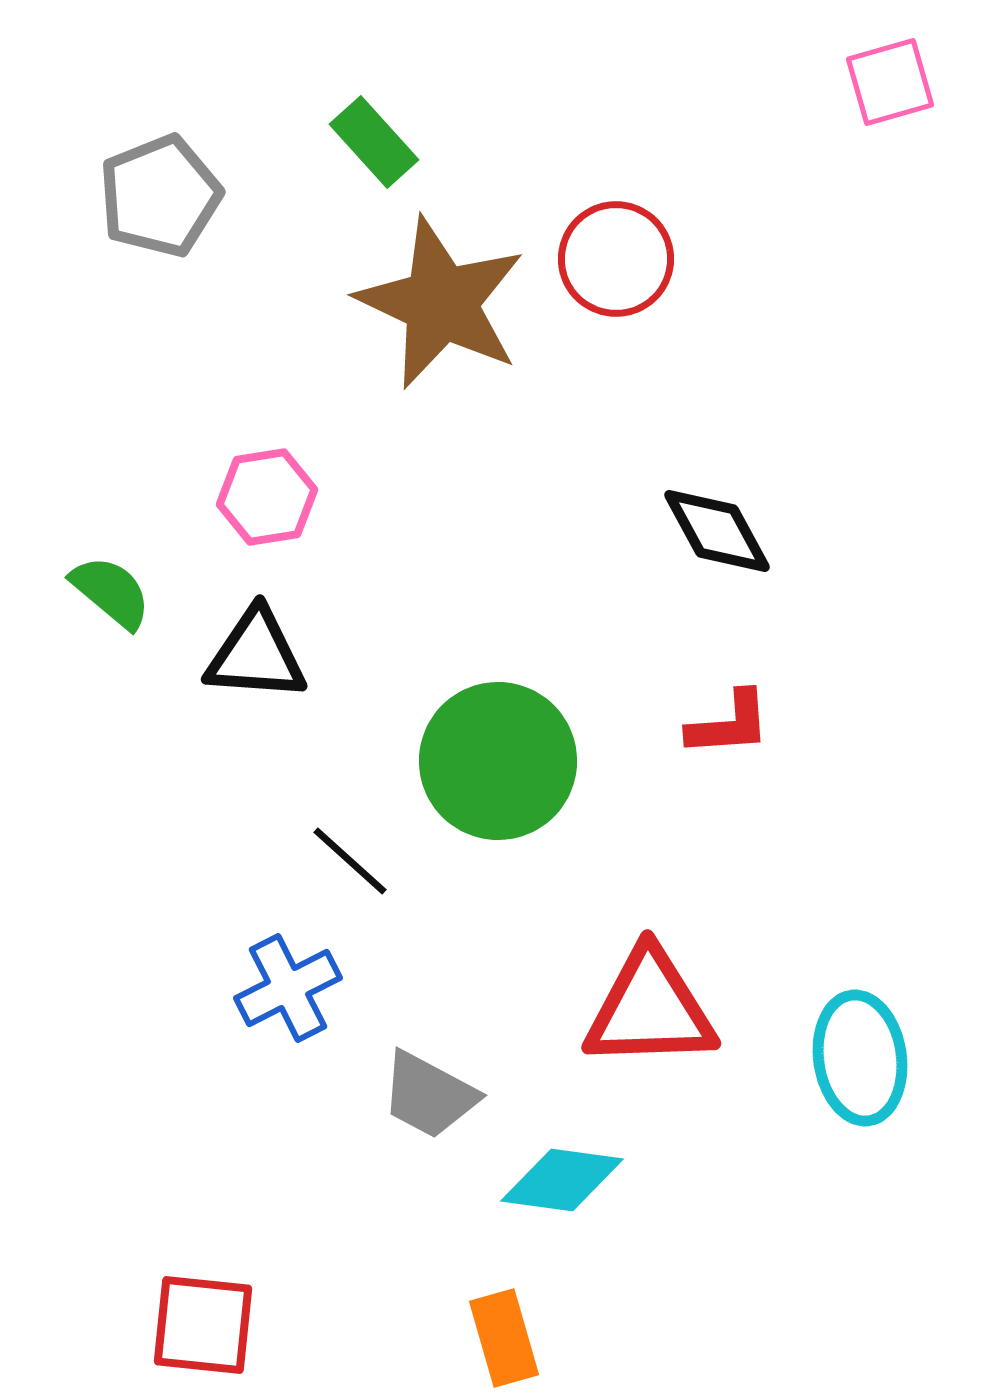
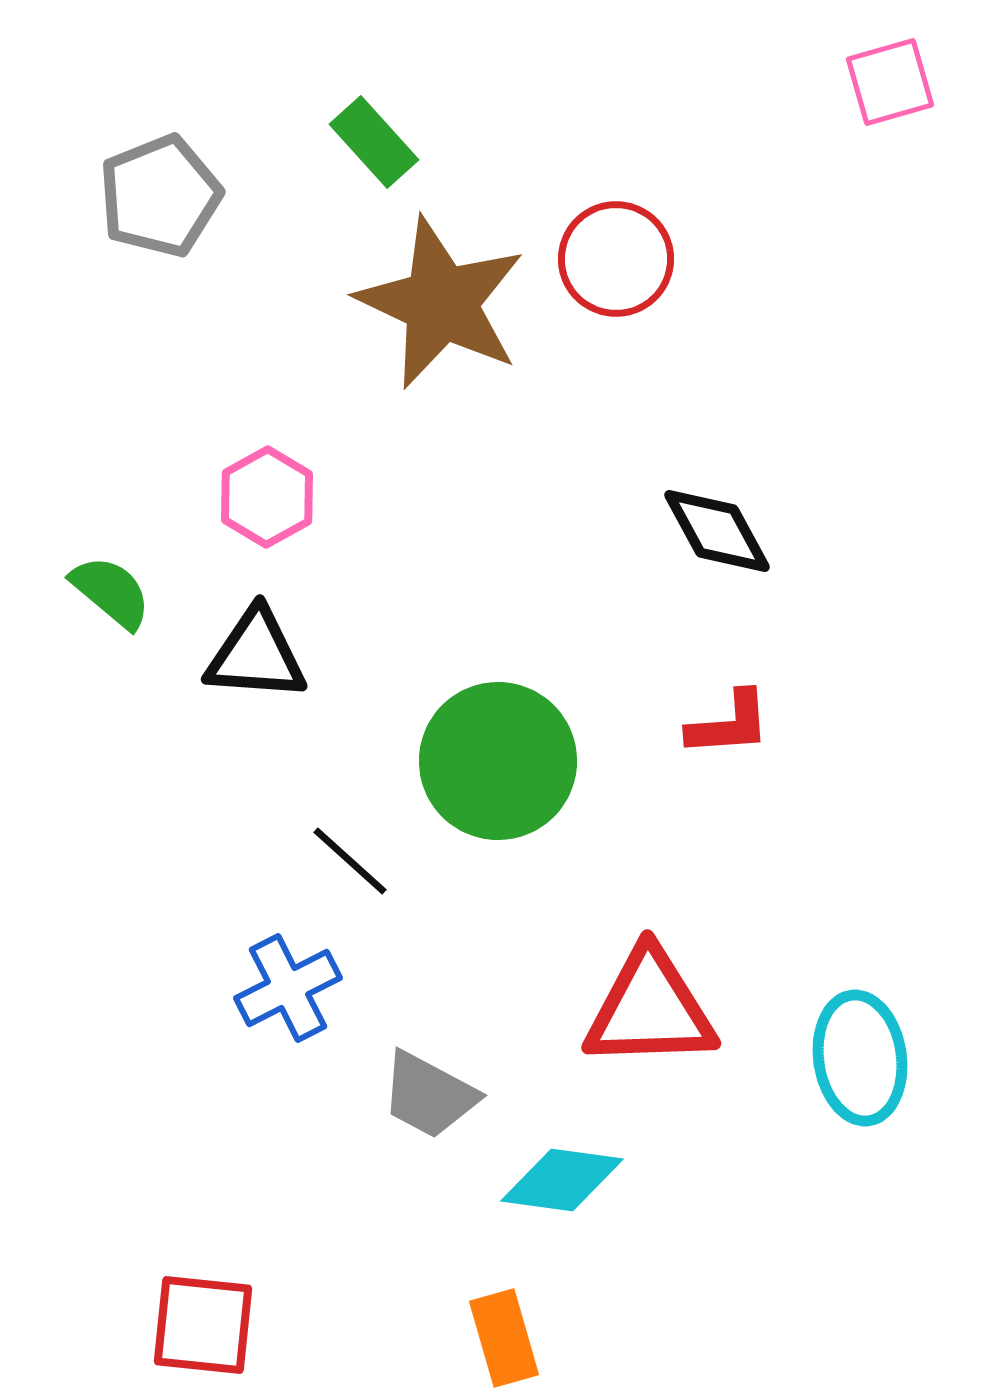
pink hexagon: rotated 20 degrees counterclockwise
